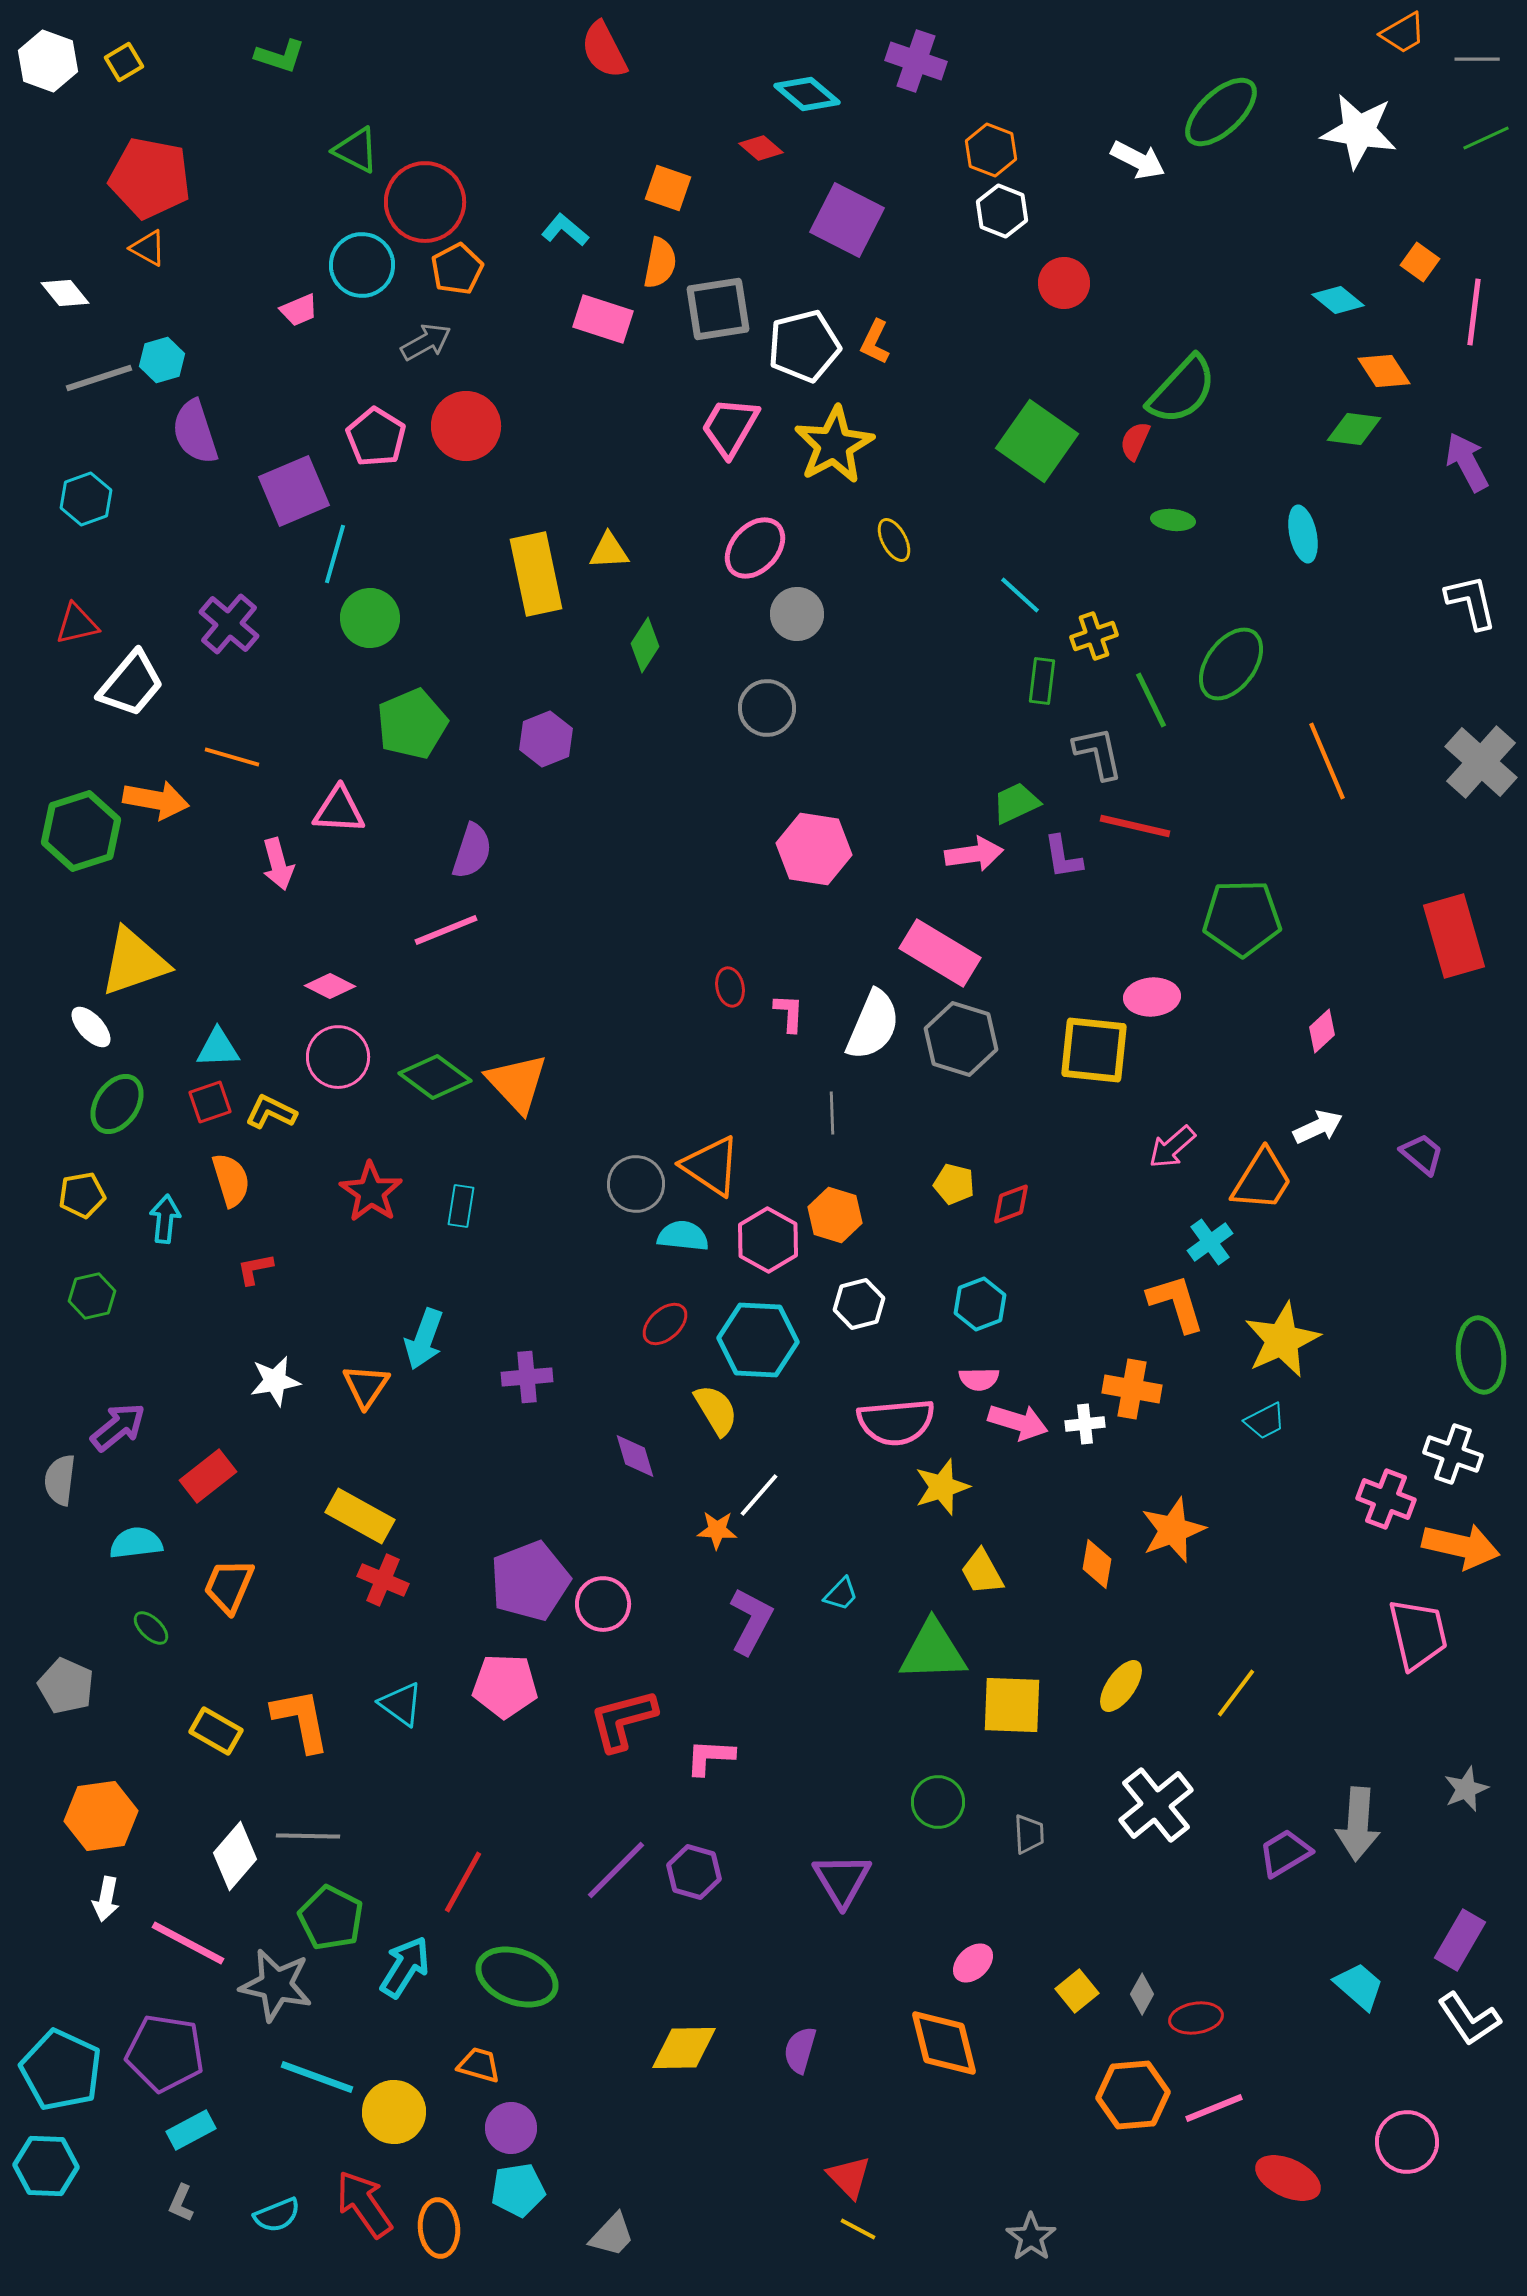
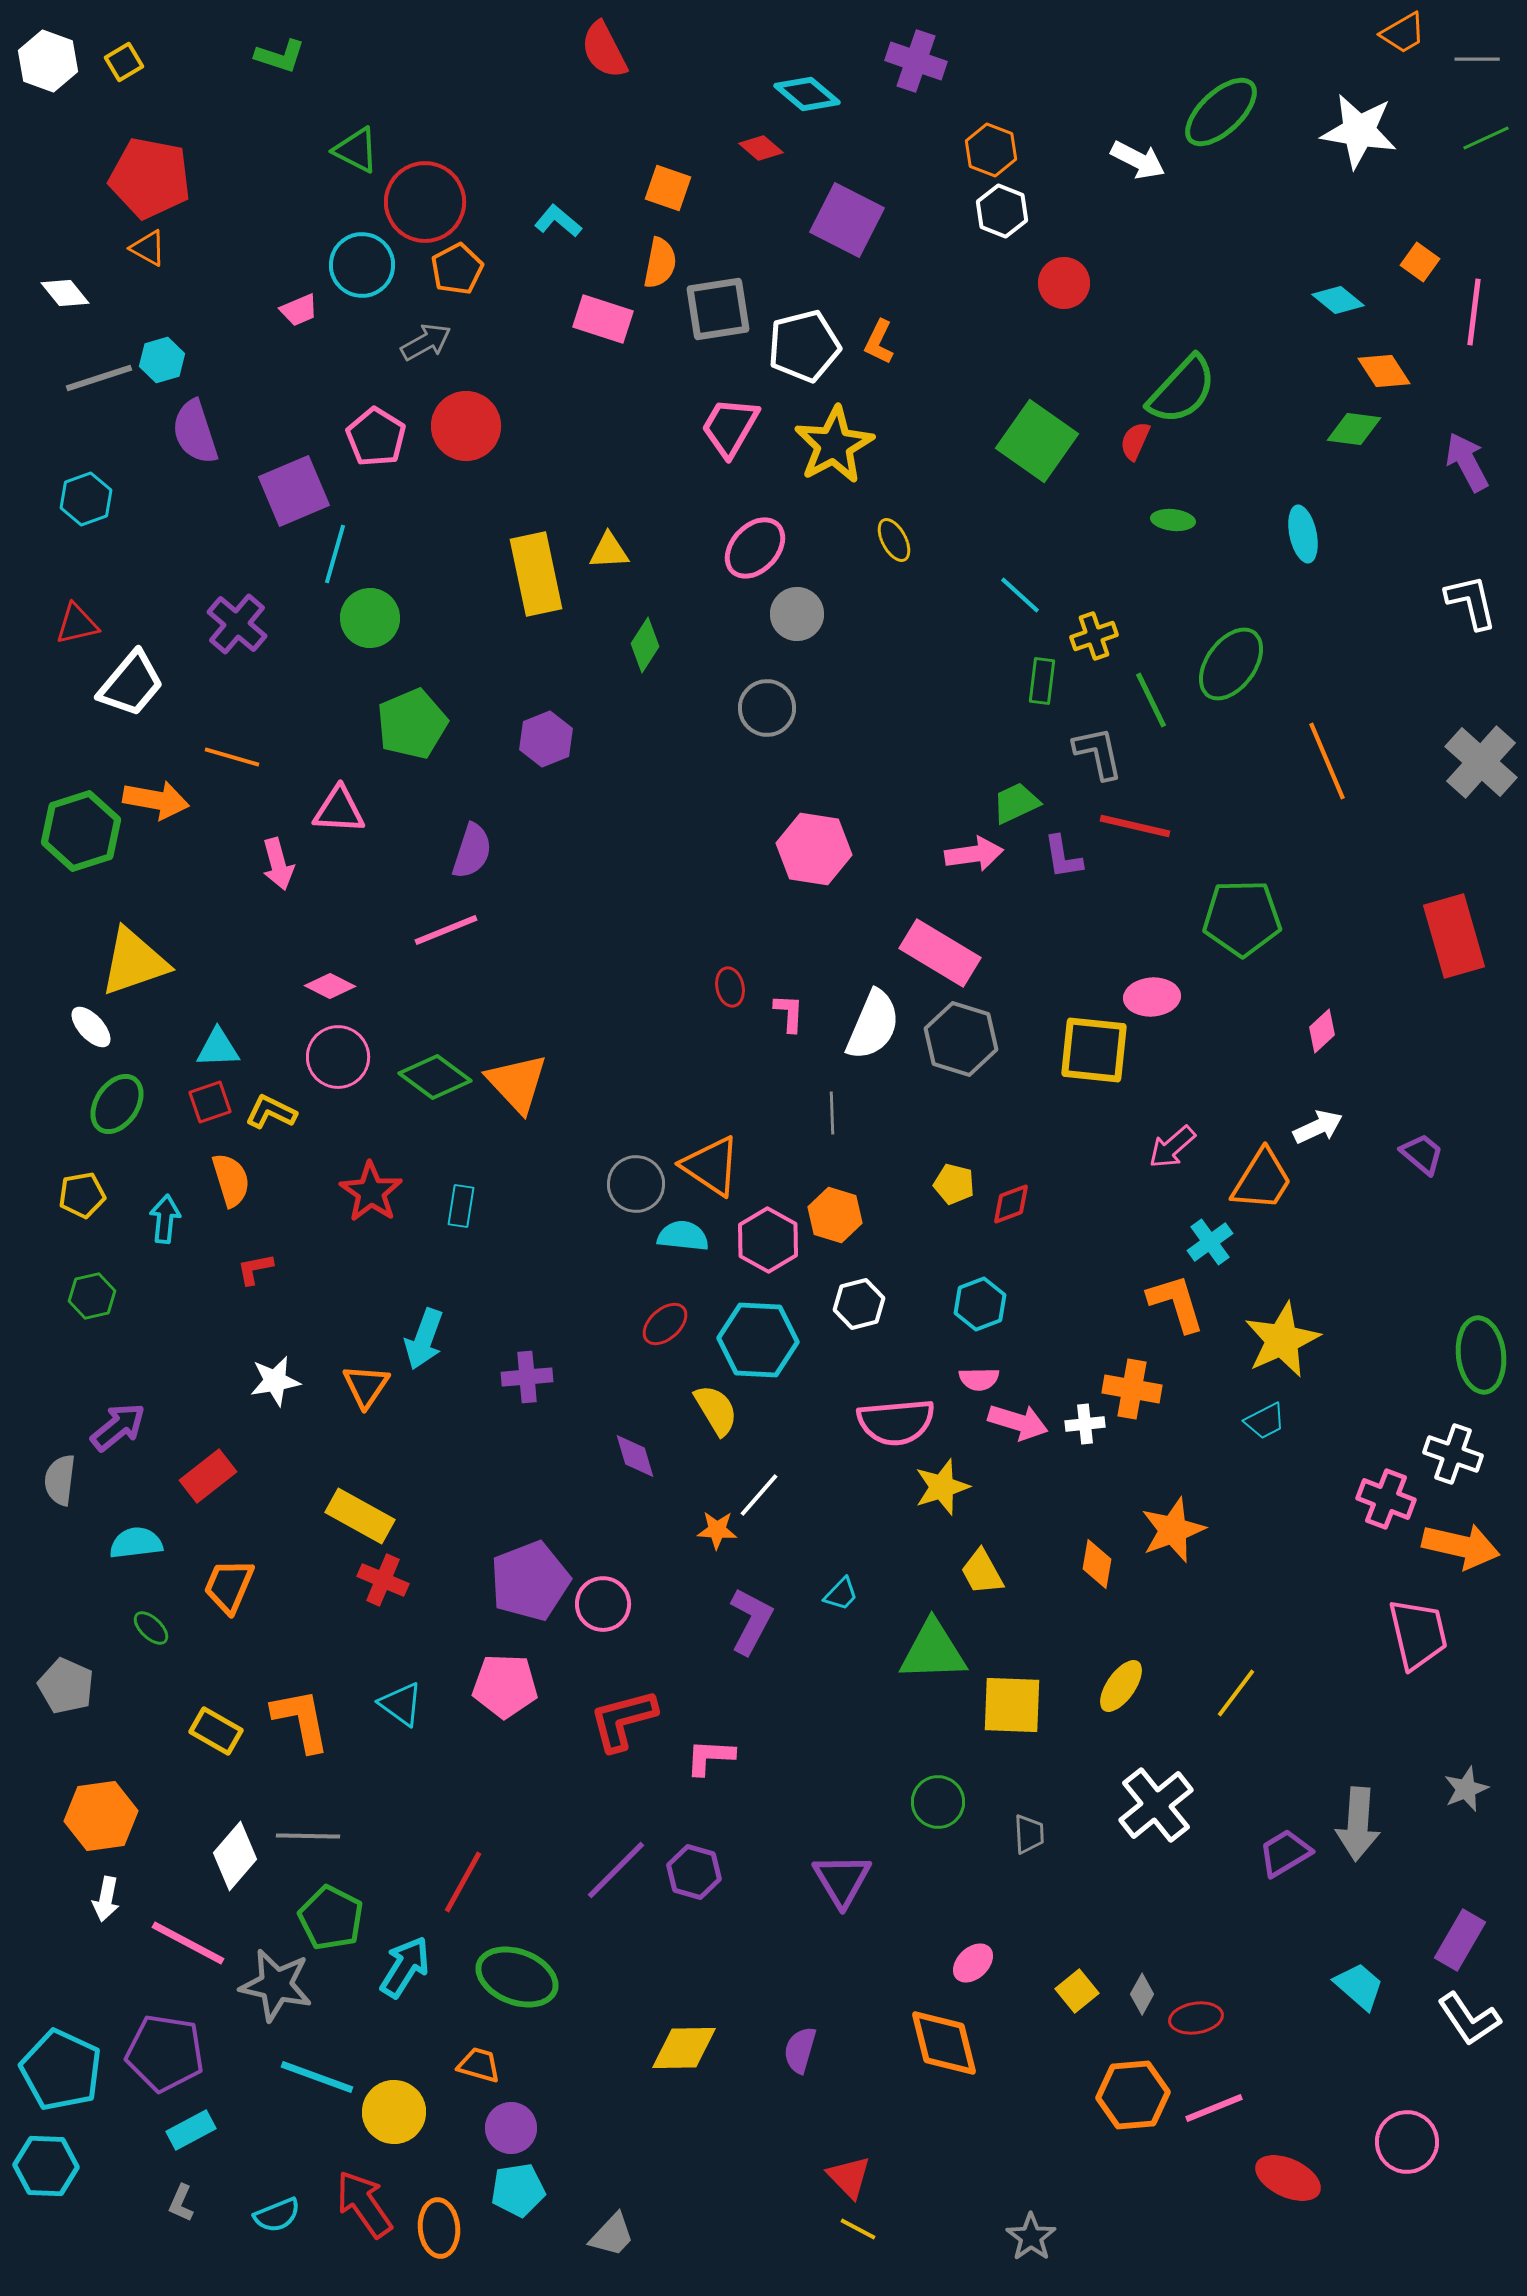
cyan L-shape at (565, 230): moved 7 px left, 9 px up
orange L-shape at (875, 342): moved 4 px right
purple cross at (229, 624): moved 8 px right
